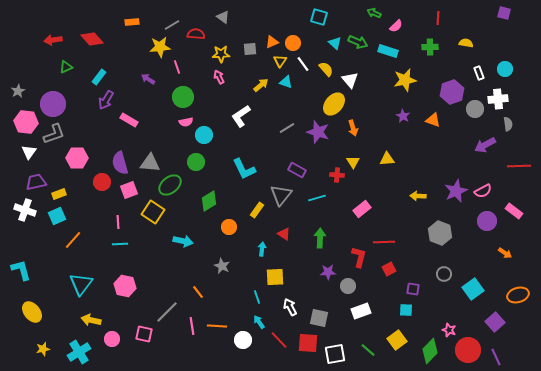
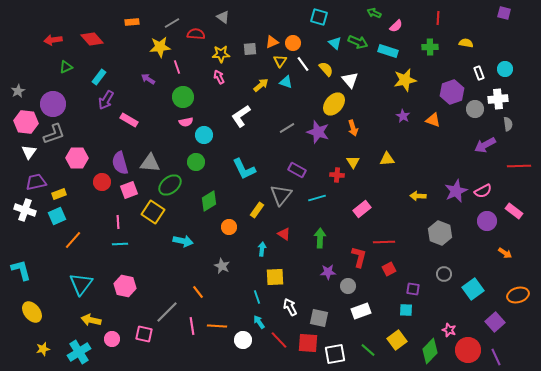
gray line at (172, 25): moved 2 px up
